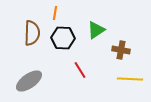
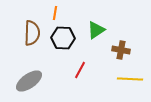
red line: rotated 60 degrees clockwise
